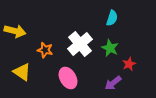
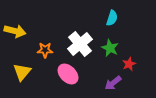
orange star: rotated 14 degrees counterclockwise
yellow triangle: rotated 36 degrees clockwise
pink ellipse: moved 4 px up; rotated 15 degrees counterclockwise
